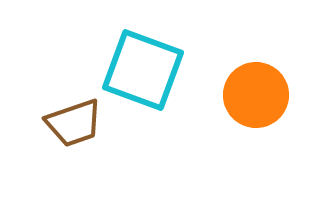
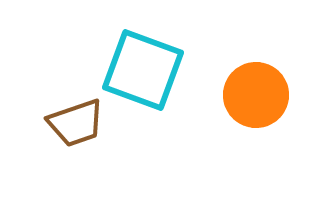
brown trapezoid: moved 2 px right
